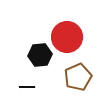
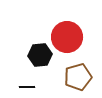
brown pentagon: rotated 8 degrees clockwise
